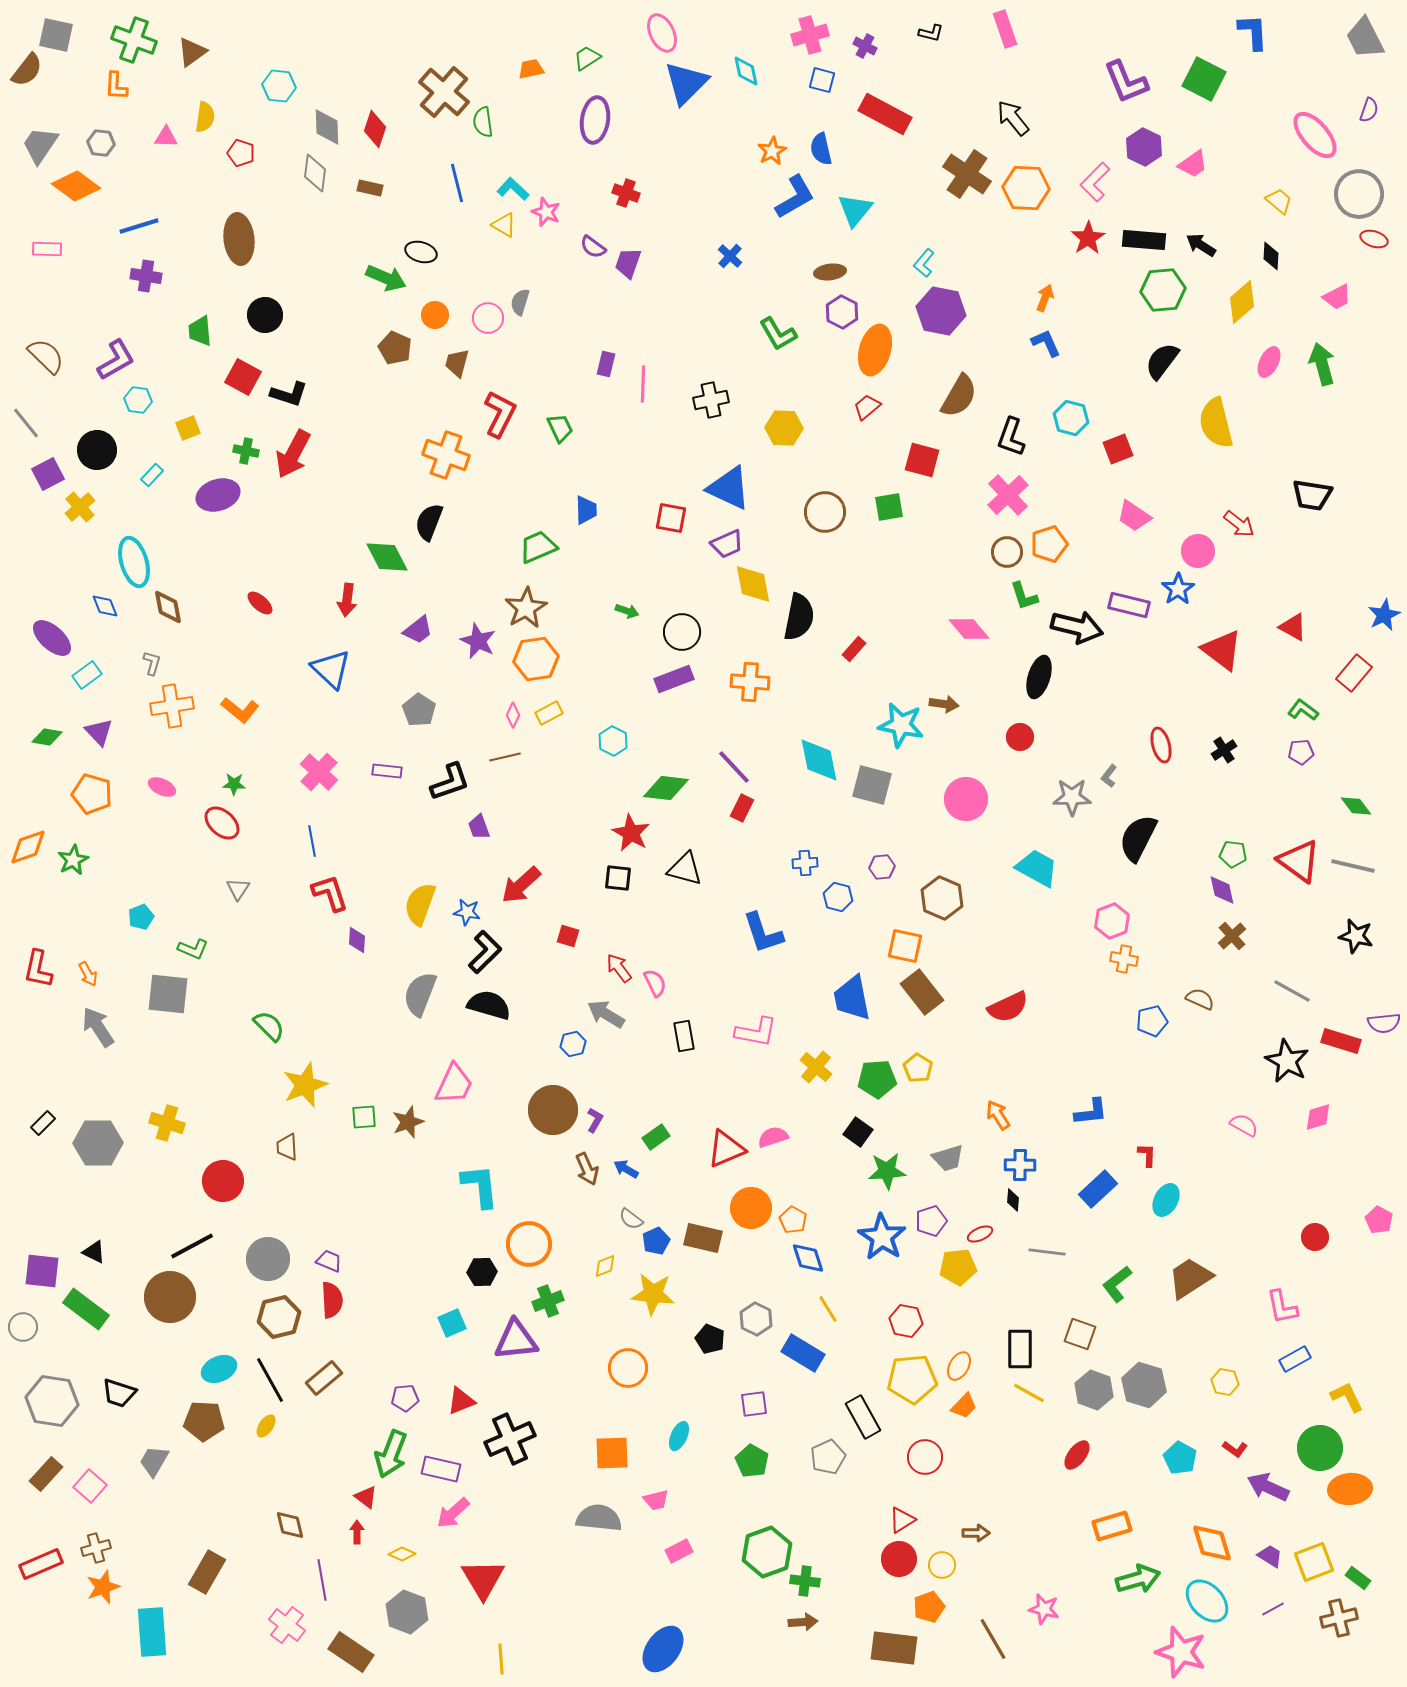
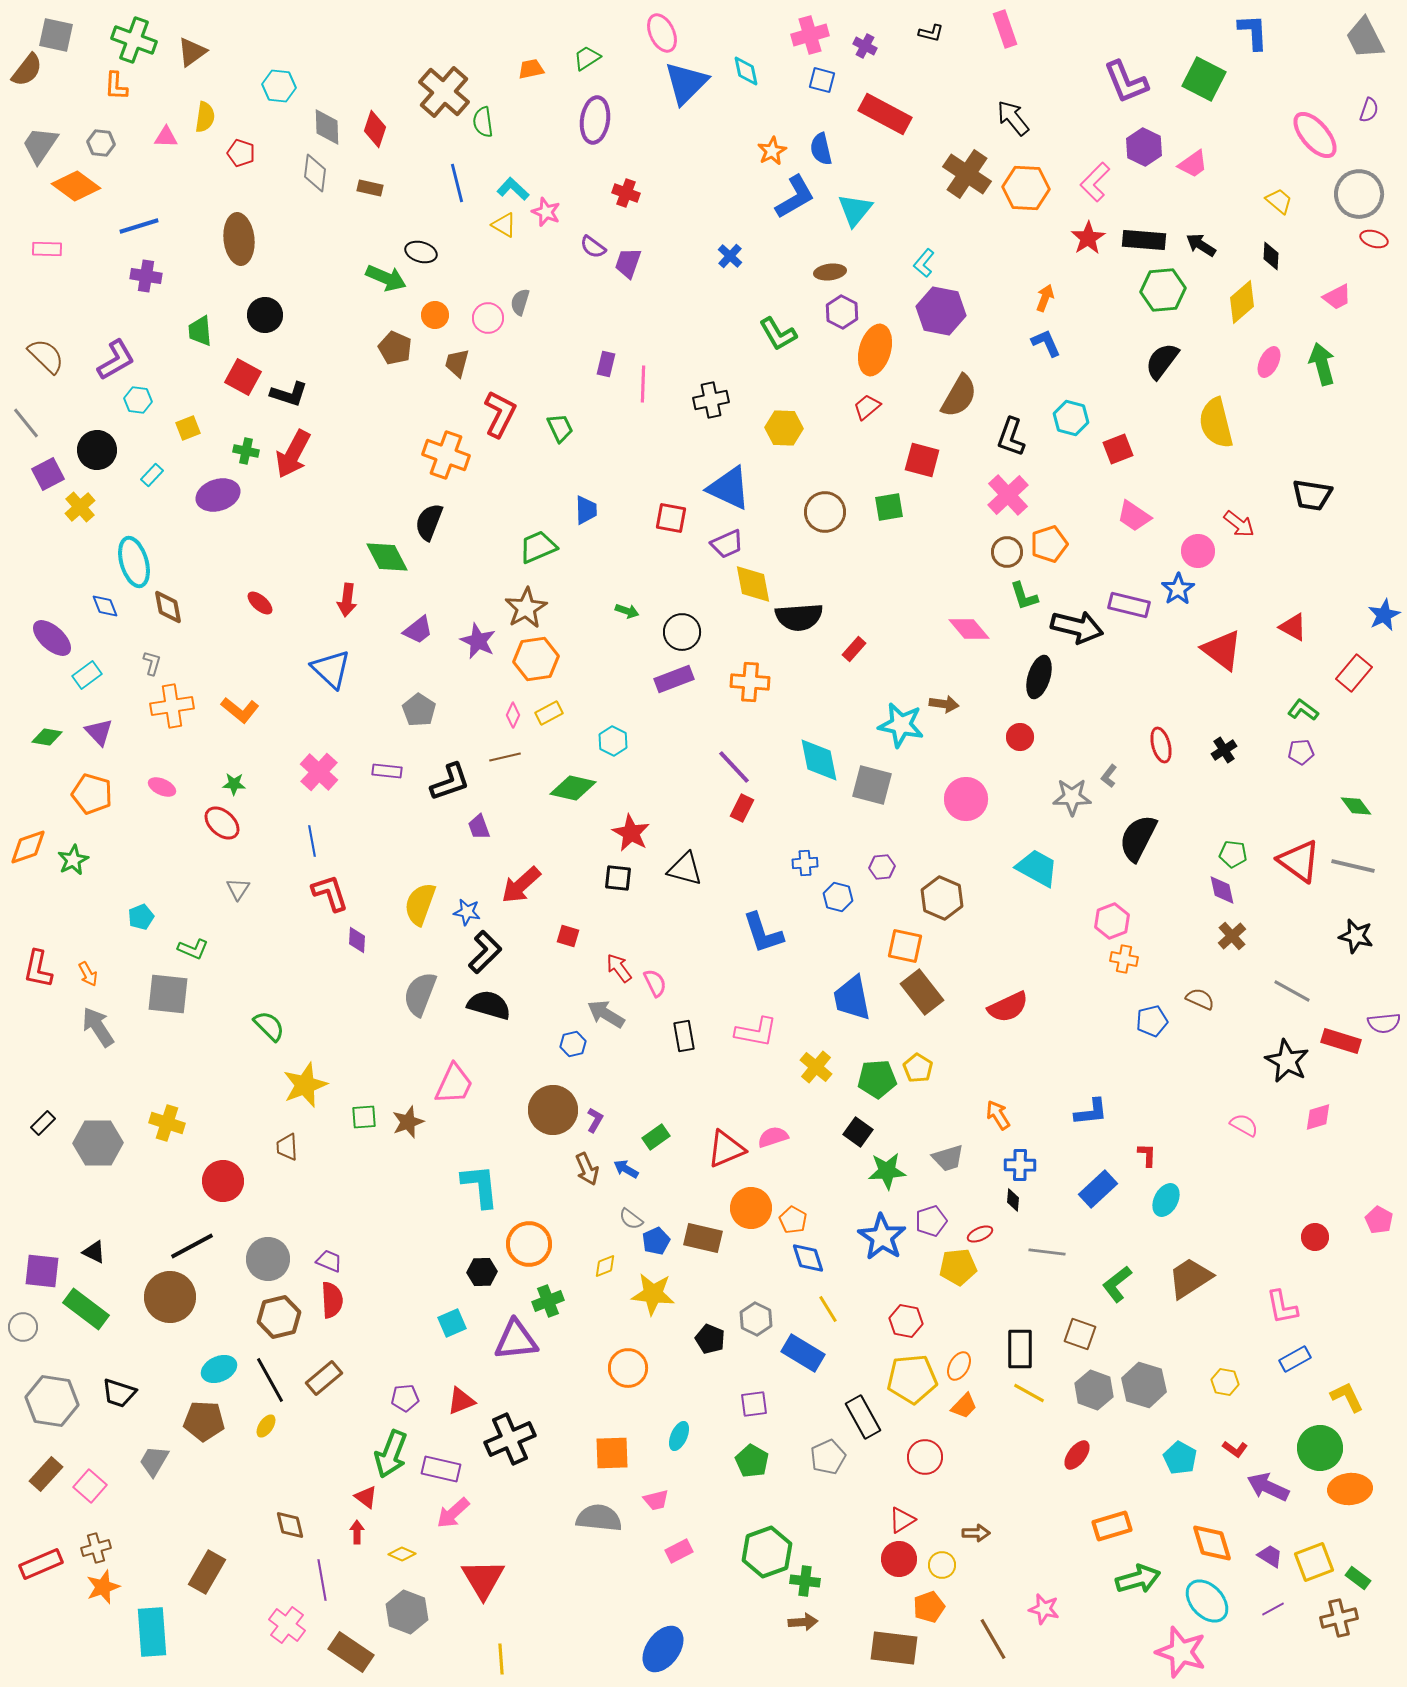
black semicircle at (799, 617): rotated 75 degrees clockwise
green diamond at (666, 788): moved 93 px left; rotated 6 degrees clockwise
